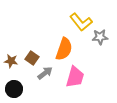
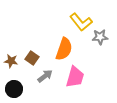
gray arrow: moved 3 px down
